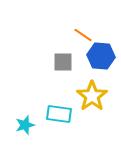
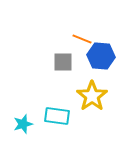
orange line: moved 1 px left, 4 px down; rotated 12 degrees counterclockwise
cyan rectangle: moved 2 px left, 2 px down
cyan star: moved 2 px left, 1 px up
